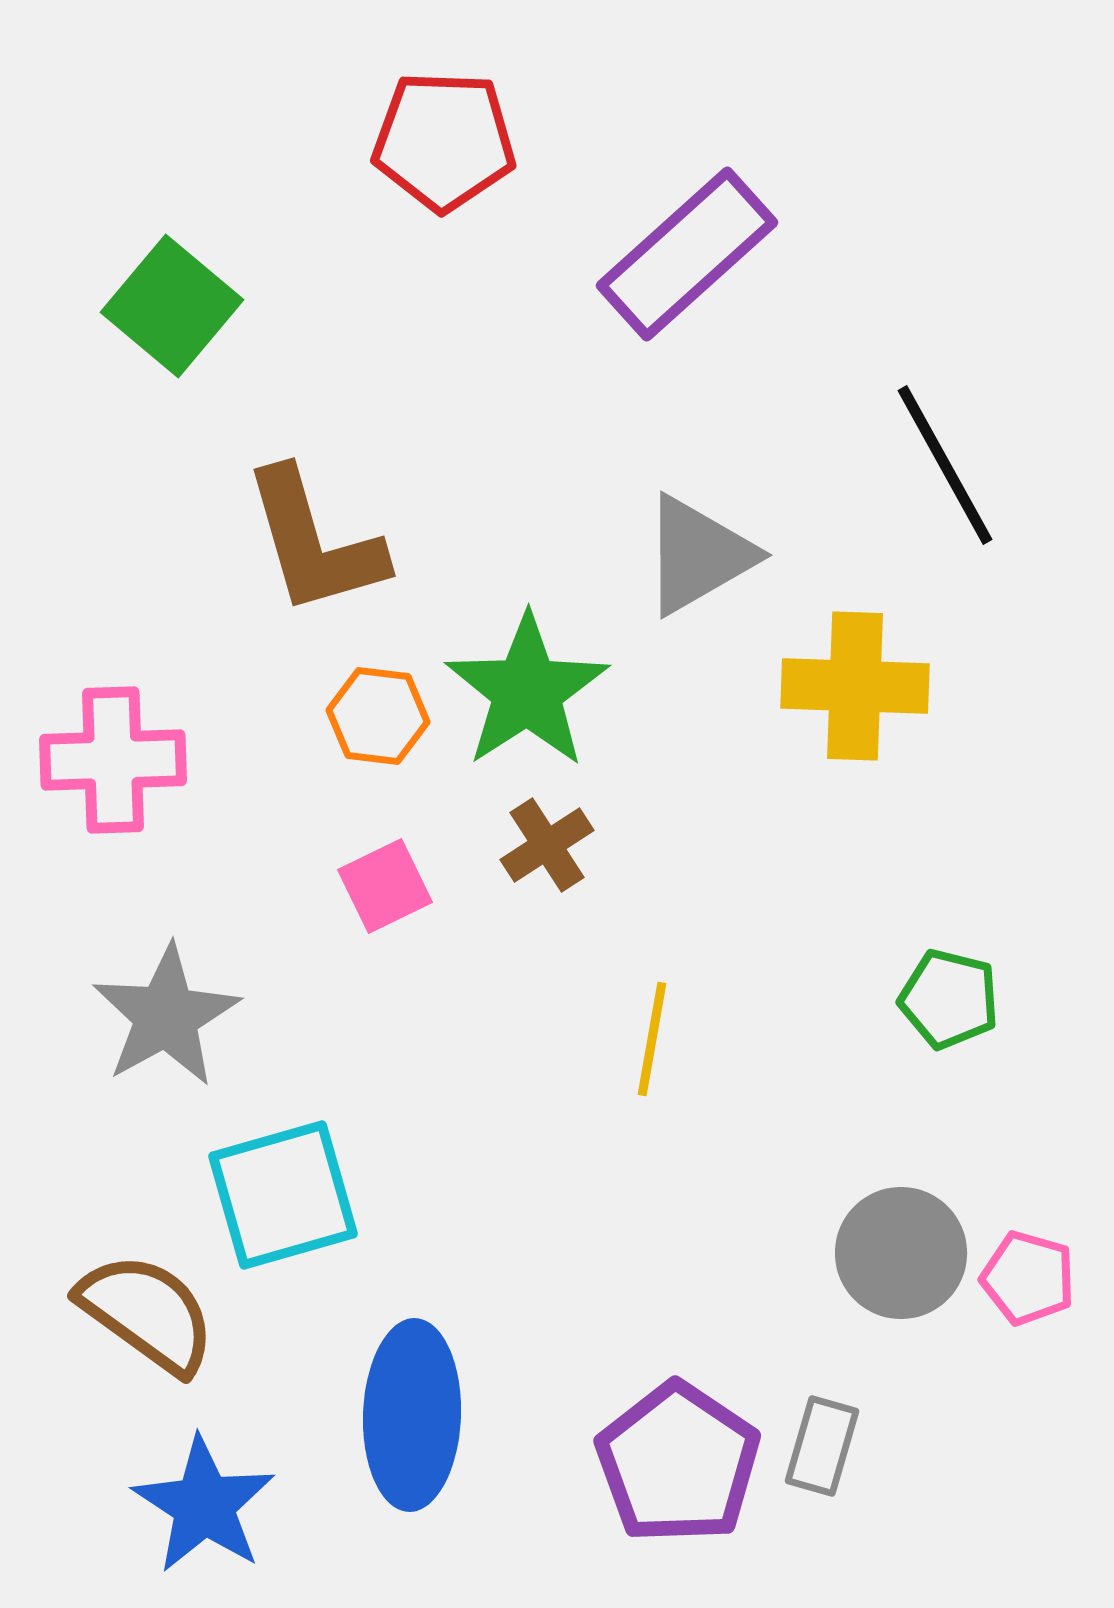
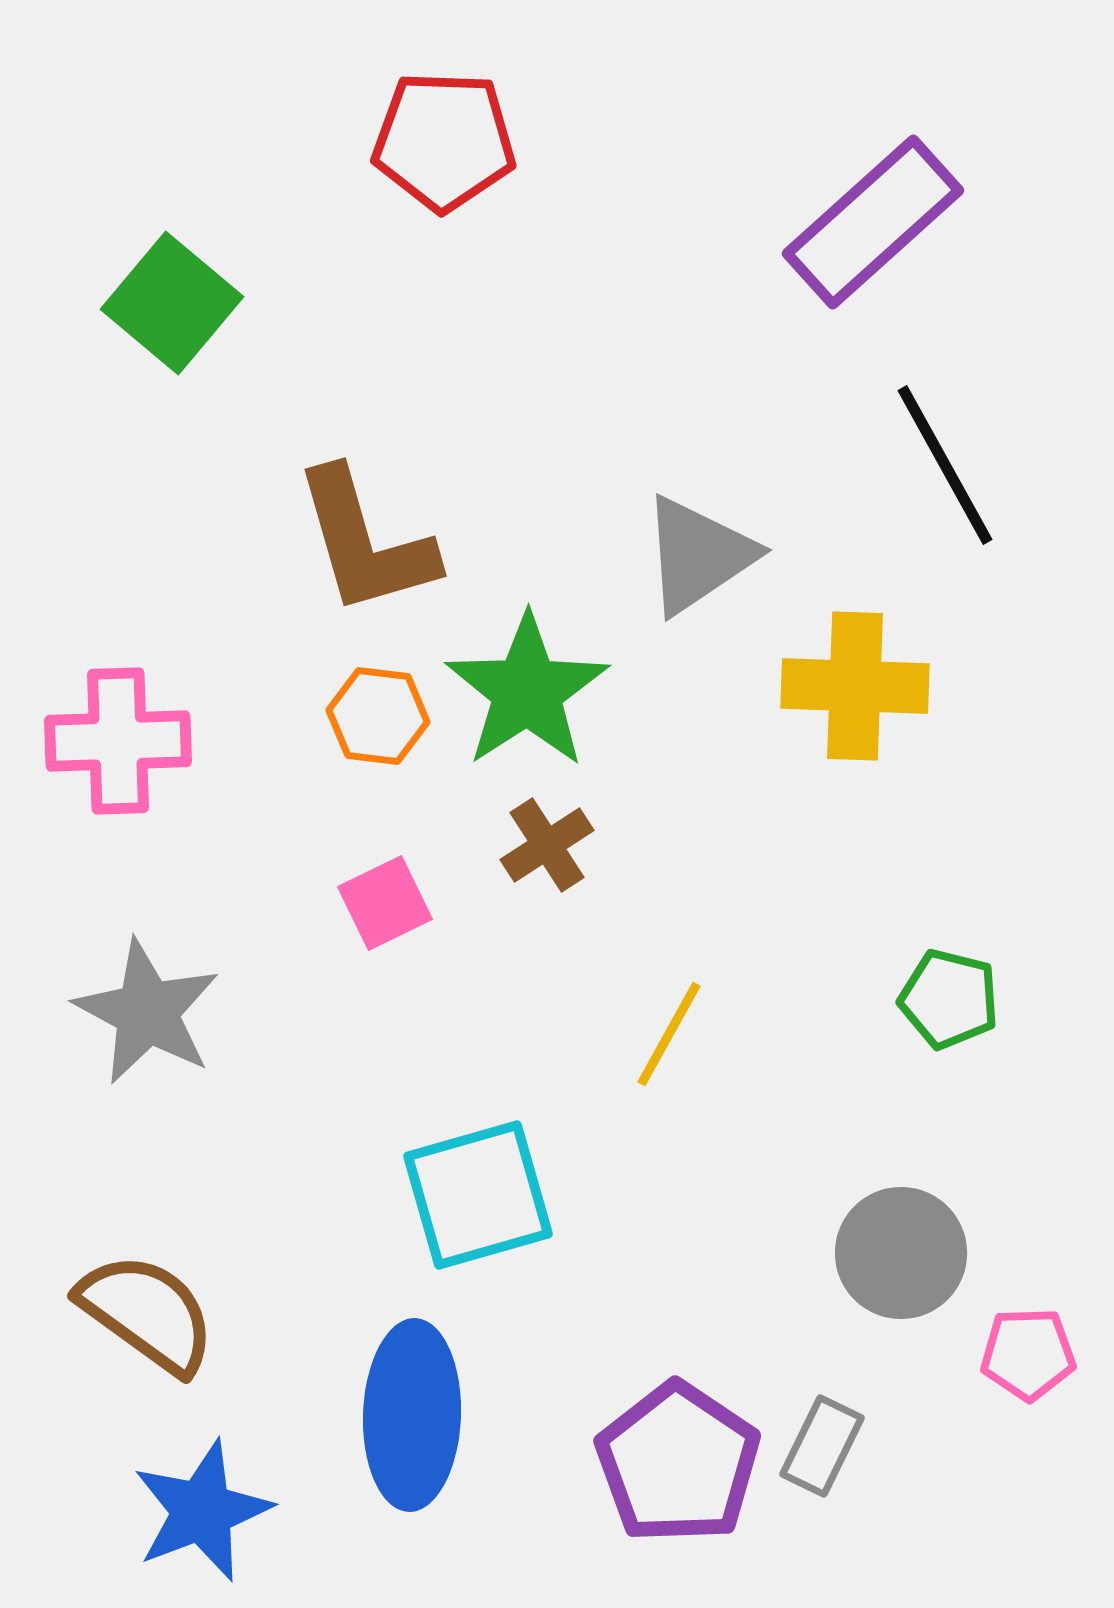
purple rectangle: moved 186 px right, 32 px up
green square: moved 3 px up
brown L-shape: moved 51 px right
gray triangle: rotated 4 degrees counterclockwise
pink cross: moved 5 px right, 19 px up
pink square: moved 17 px down
gray star: moved 19 px left, 4 px up; rotated 15 degrees counterclockwise
yellow line: moved 17 px right, 5 px up; rotated 19 degrees clockwise
cyan square: moved 195 px right
pink pentagon: moved 76 px down; rotated 18 degrees counterclockwise
gray rectangle: rotated 10 degrees clockwise
blue star: moved 2 px left, 6 px down; rotated 18 degrees clockwise
